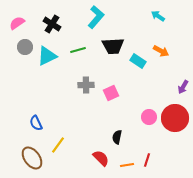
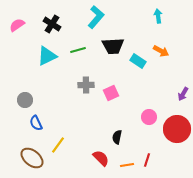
cyan arrow: rotated 48 degrees clockwise
pink semicircle: moved 2 px down
gray circle: moved 53 px down
purple arrow: moved 7 px down
red circle: moved 2 px right, 11 px down
brown ellipse: rotated 15 degrees counterclockwise
